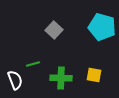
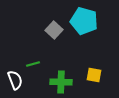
cyan pentagon: moved 18 px left, 6 px up
green cross: moved 4 px down
